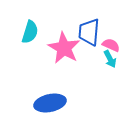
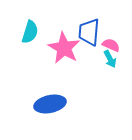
blue ellipse: moved 1 px down
